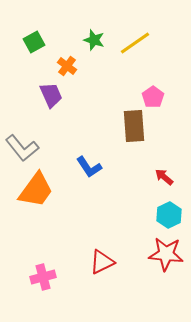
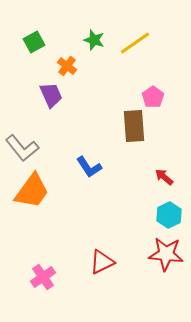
orange trapezoid: moved 4 px left, 1 px down
pink cross: rotated 20 degrees counterclockwise
